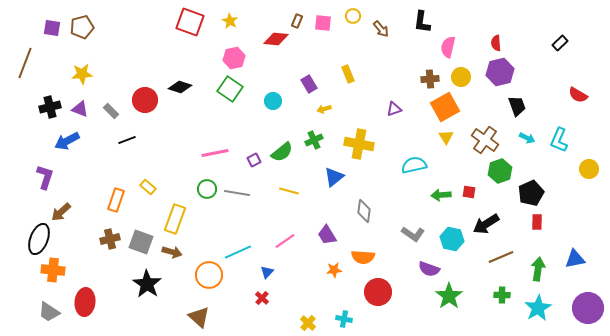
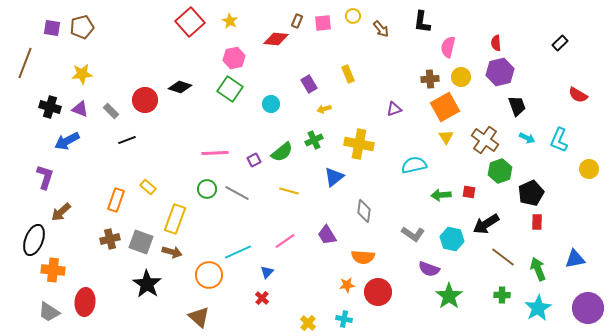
red square at (190, 22): rotated 28 degrees clockwise
pink square at (323, 23): rotated 12 degrees counterclockwise
cyan circle at (273, 101): moved 2 px left, 3 px down
black cross at (50, 107): rotated 30 degrees clockwise
pink line at (215, 153): rotated 8 degrees clockwise
gray line at (237, 193): rotated 20 degrees clockwise
black ellipse at (39, 239): moved 5 px left, 1 px down
brown line at (501, 257): moved 2 px right; rotated 60 degrees clockwise
green arrow at (538, 269): rotated 30 degrees counterclockwise
orange star at (334, 270): moved 13 px right, 15 px down
